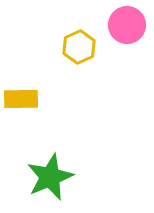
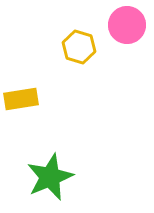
yellow hexagon: rotated 20 degrees counterclockwise
yellow rectangle: rotated 8 degrees counterclockwise
